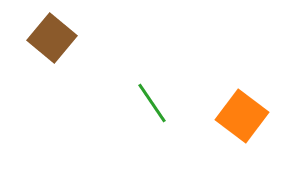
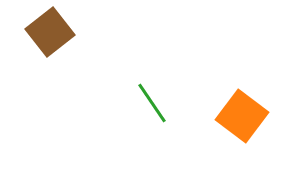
brown square: moved 2 px left, 6 px up; rotated 12 degrees clockwise
